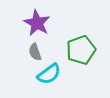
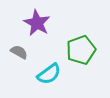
gray semicircle: moved 16 px left; rotated 138 degrees clockwise
